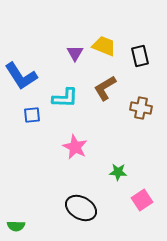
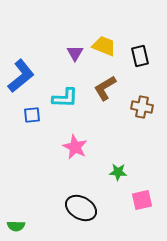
blue L-shape: rotated 96 degrees counterclockwise
brown cross: moved 1 px right, 1 px up
pink square: rotated 20 degrees clockwise
